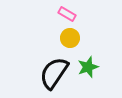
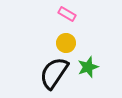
yellow circle: moved 4 px left, 5 px down
